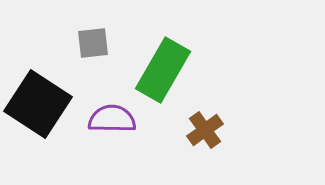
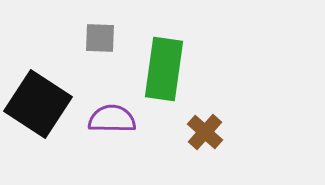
gray square: moved 7 px right, 5 px up; rotated 8 degrees clockwise
green rectangle: moved 1 px right, 1 px up; rotated 22 degrees counterclockwise
brown cross: moved 2 px down; rotated 12 degrees counterclockwise
